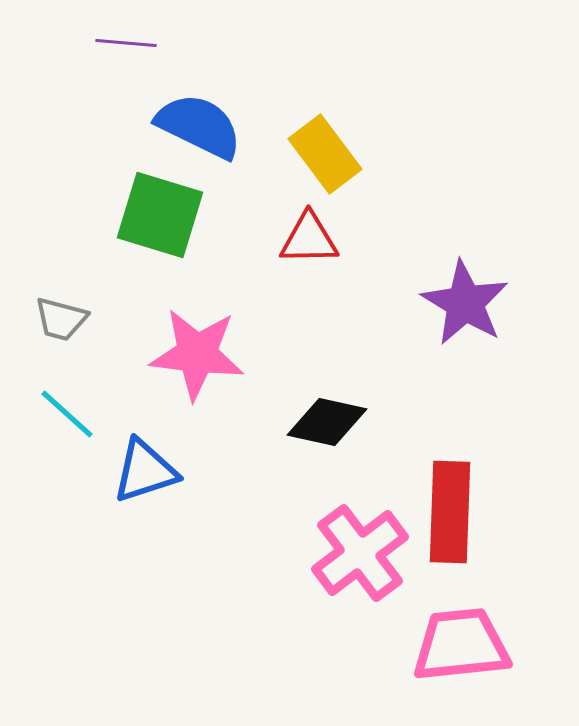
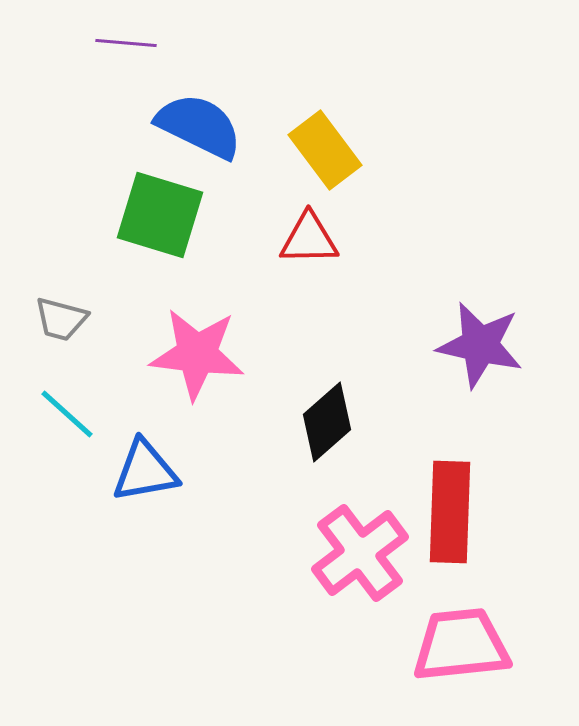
yellow rectangle: moved 4 px up
purple star: moved 15 px right, 42 px down; rotated 18 degrees counterclockwise
black diamond: rotated 54 degrees counterclockwise
blue triangle: rotated 8 degrees clockwise
